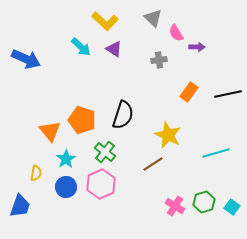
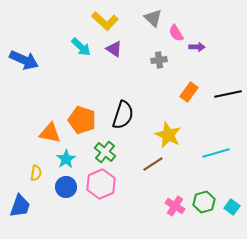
blue arrow: moved 2 px left, 1 px down
orange triangle: moved 2 px down; rotated 40 degrees counterclockwise
